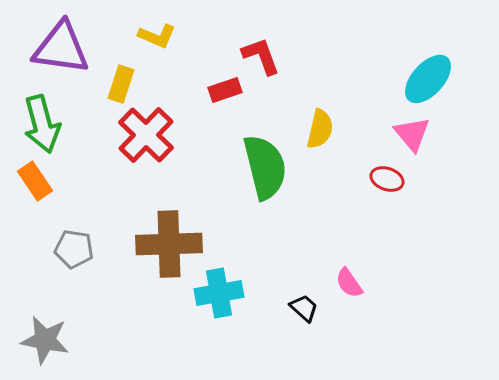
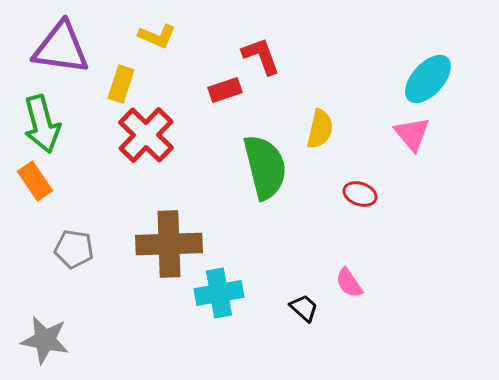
red ellipse: moved 27 px left, 15 px down
